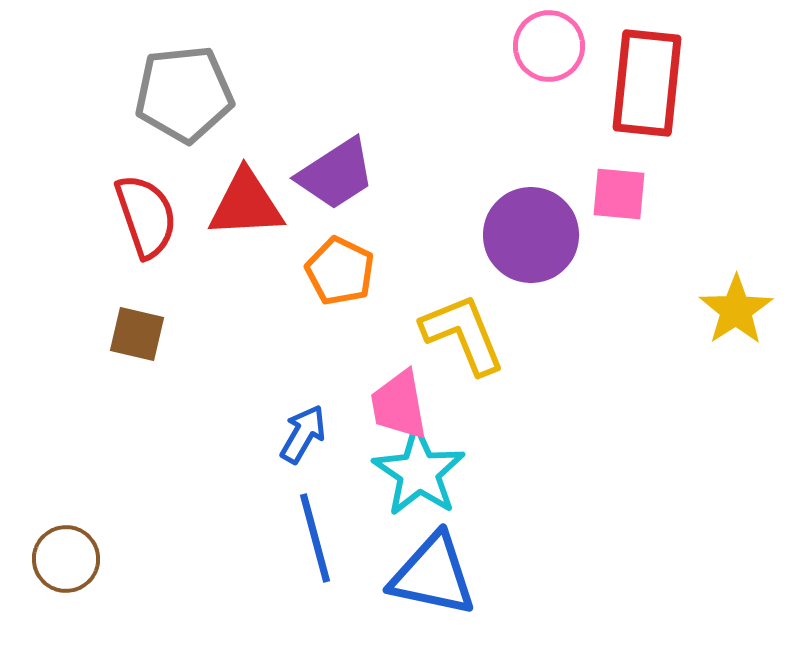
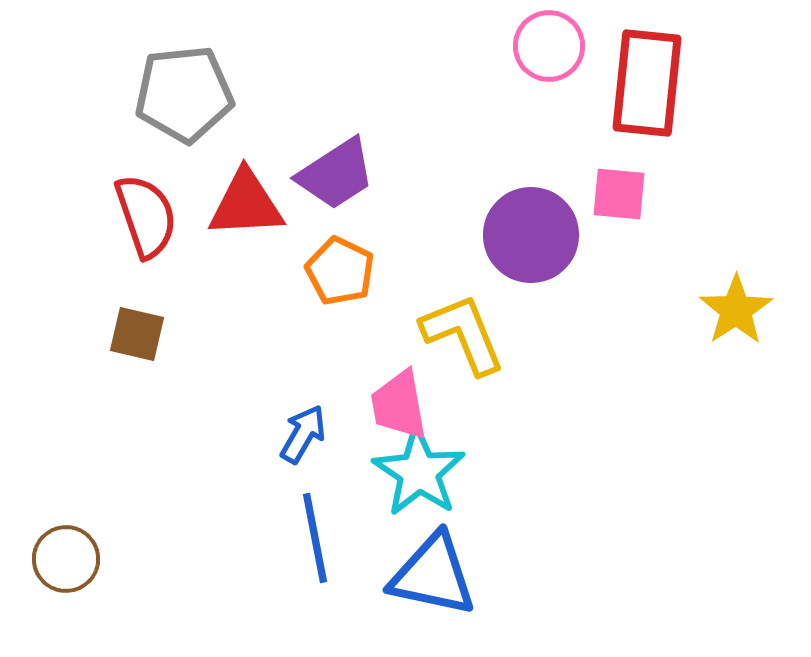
blue line: rotated 4 degrees clockwise
